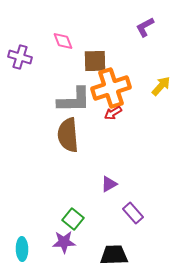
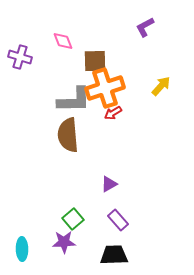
orange cross: moved 6 px left
purple rectangle: moved 15 px left, 7 px down
green square: rotated 10 degrees clockwise
